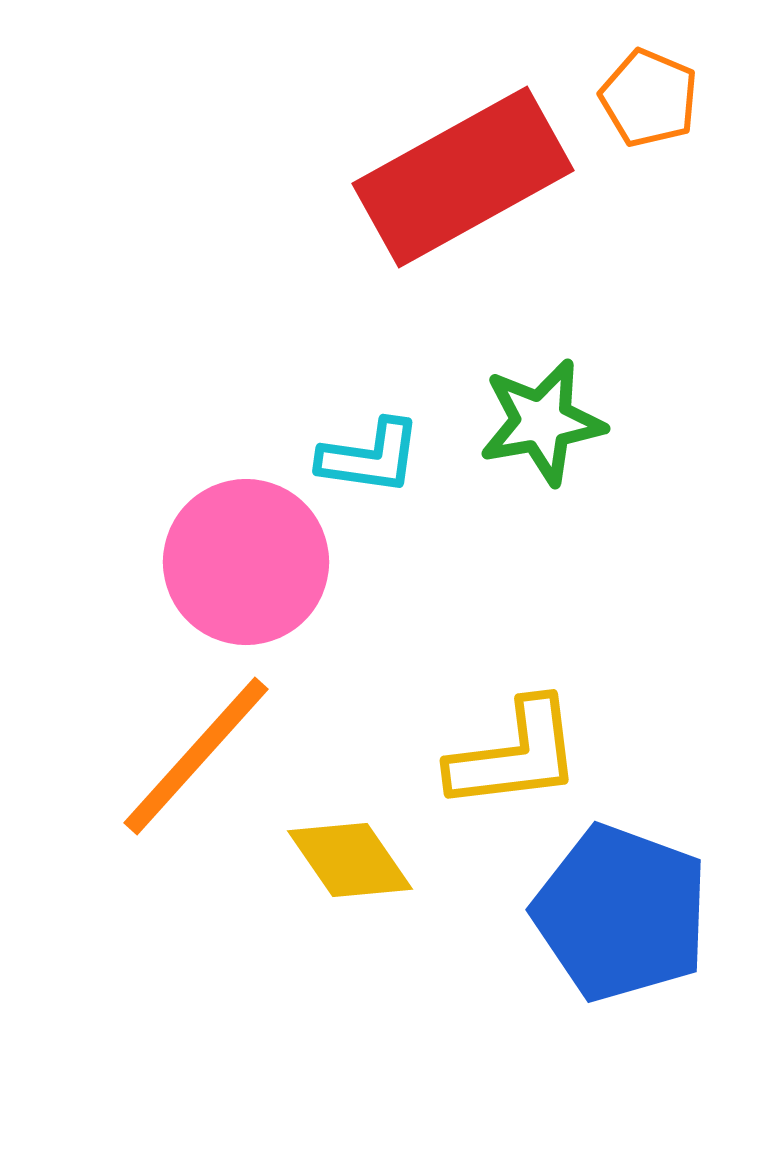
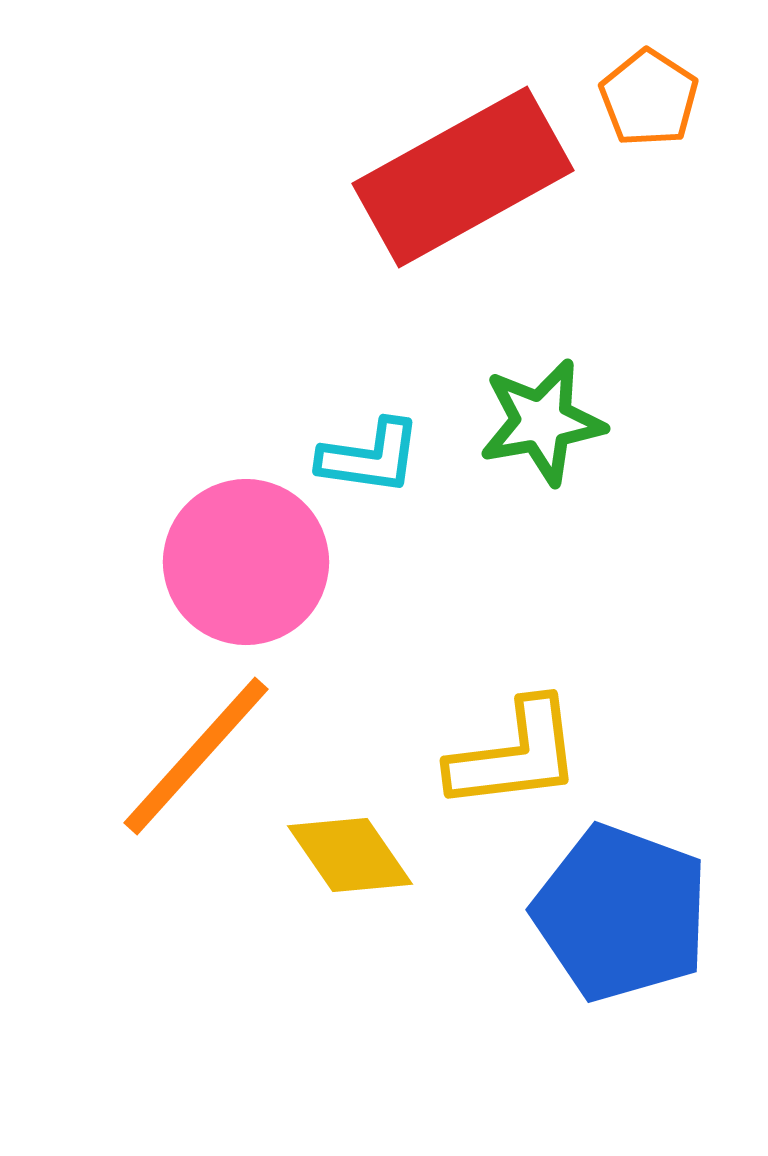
orange pentagon: rotated 10 degrees clockwise
yellow diamond: moved 5 px up
